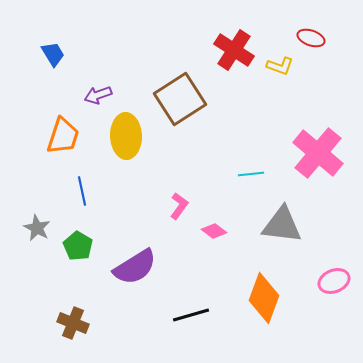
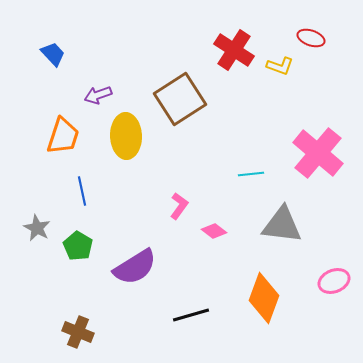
blue trapezoid: rotated 12 degrees counterclockwise
brown cross: moved 5 px right, 9 px down
